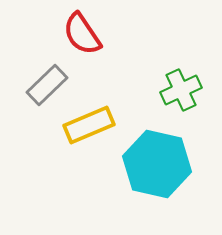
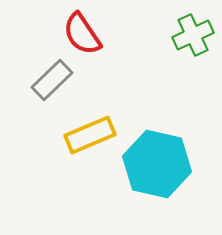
gray rectangle: moved 5 px right, 5 px up
green cross: moved 12 px right, 55 px up
yellow rectangle: moved 1 px right, 10 px down
